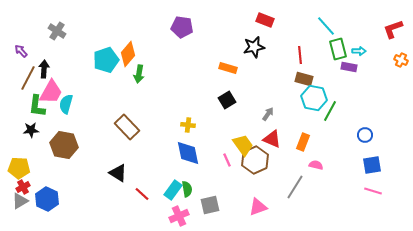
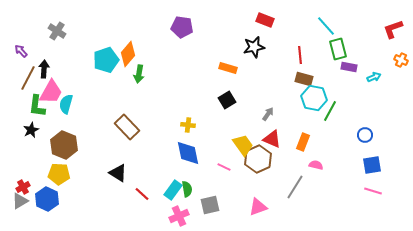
cyan arrow at (359, 51): moved 15 px right, 26 px down; rotated 24 degrees counterclockwise
black star at (31, 130): rotated 21 degrees counterclockwise
brown hexagon at (64, 145): rotated 12 degrees clockwise
pink line at (227, 160): moved 3 px left, 7 px down; rotated 40 degrees counterclockwise
brown hexagon at (255, 160): moved 3 px right, 1 px up
yellow pentagon at (19, 168): moved 40 px right, 6 px down
